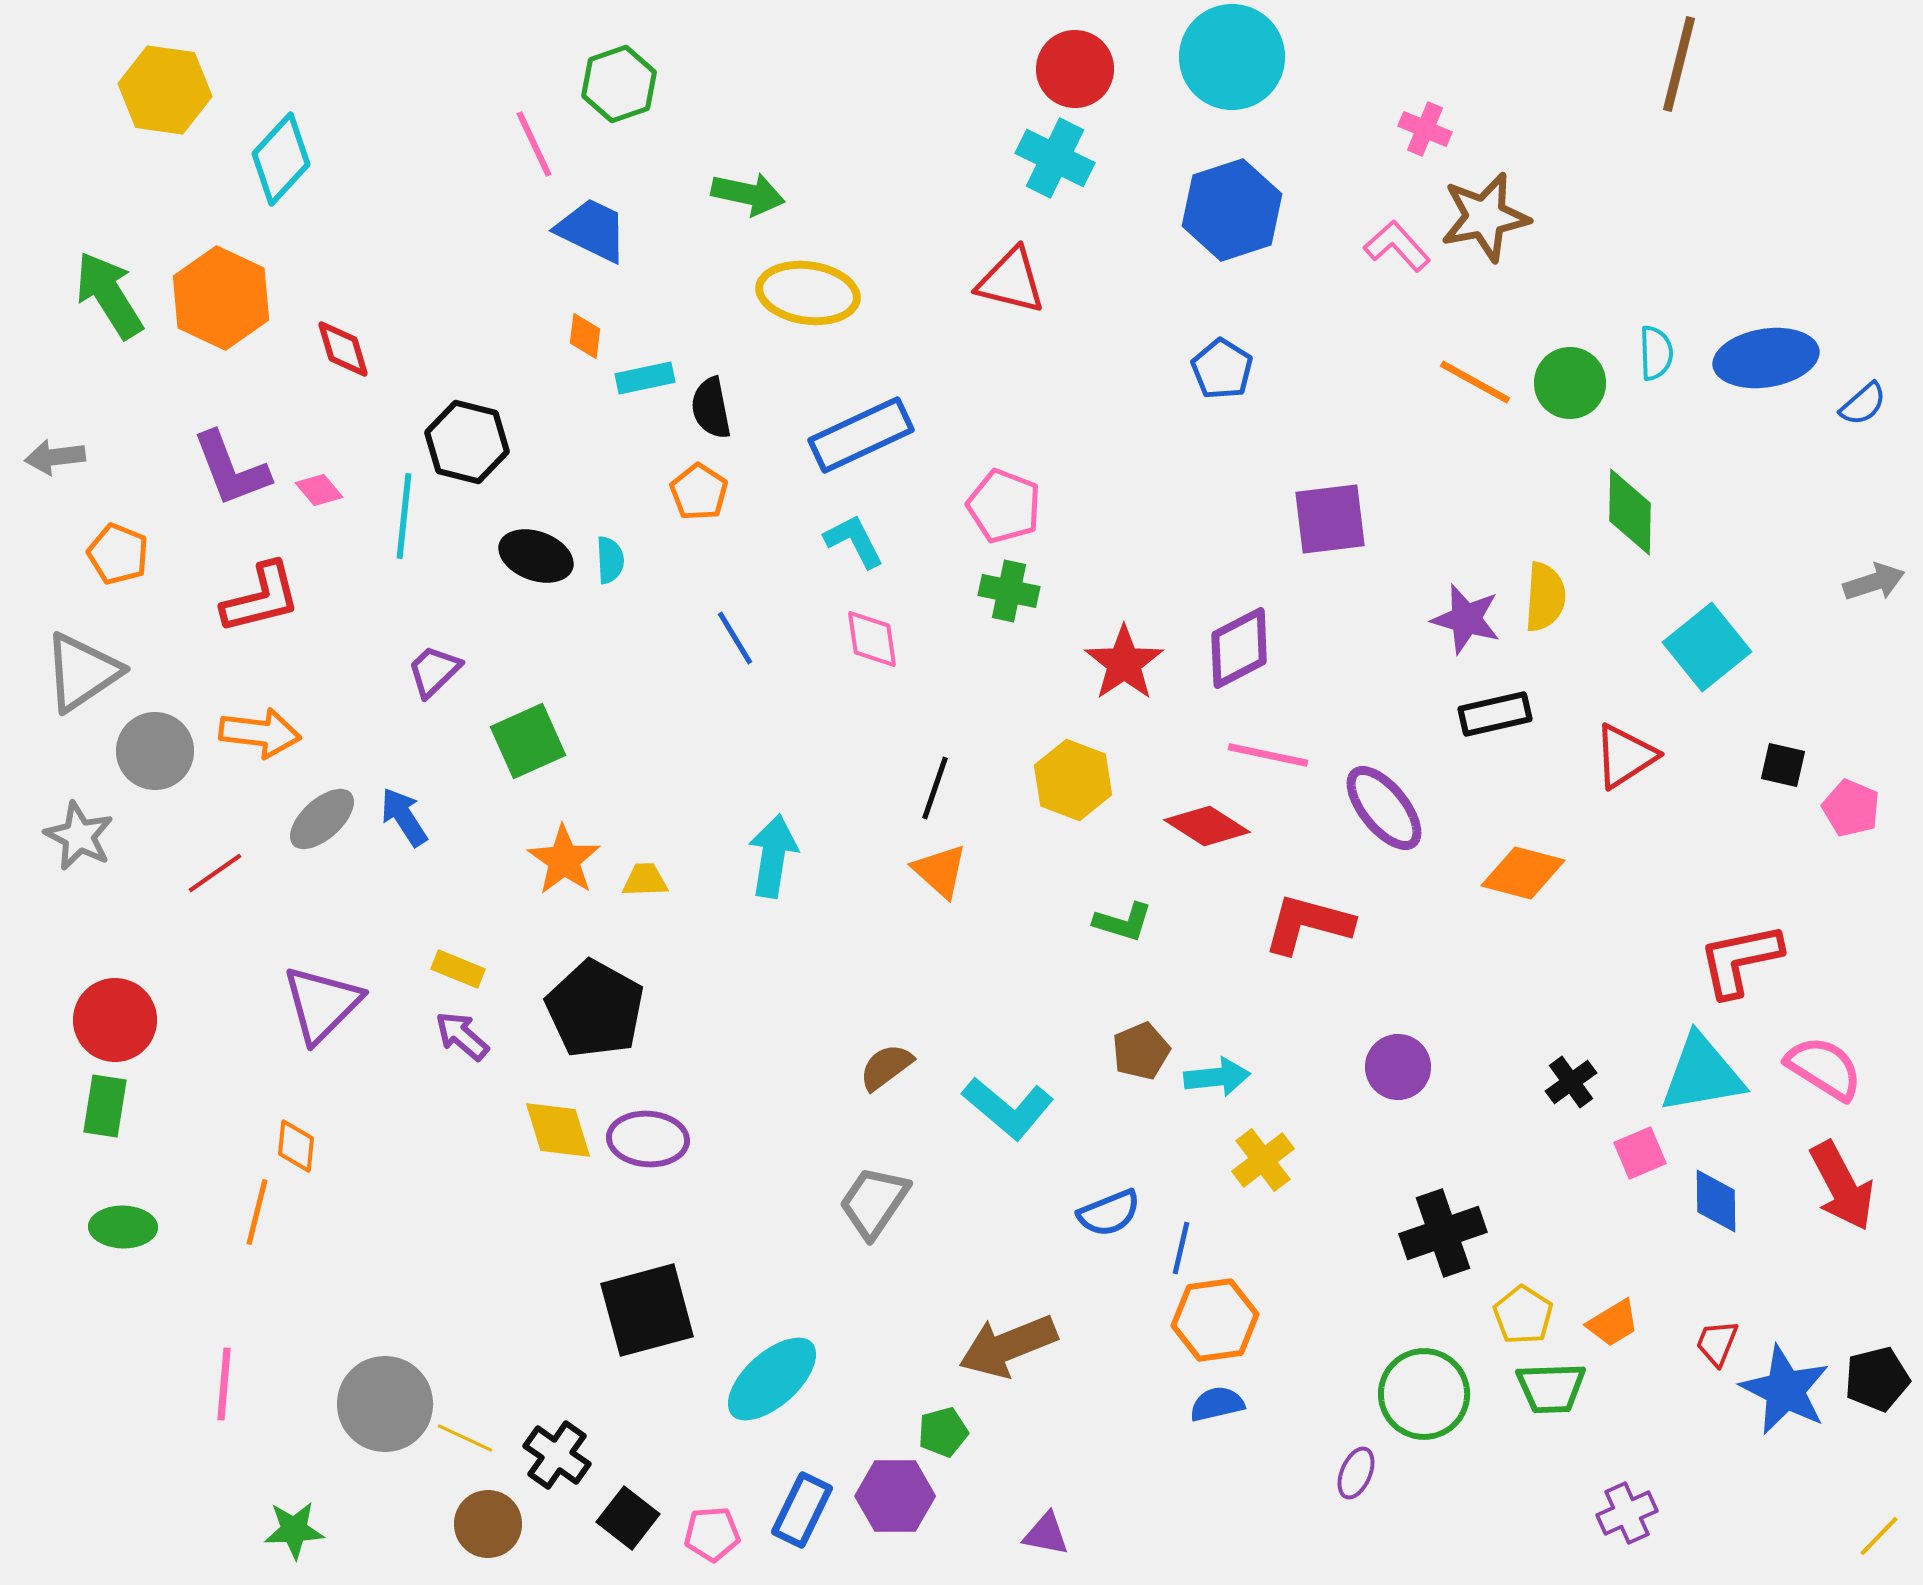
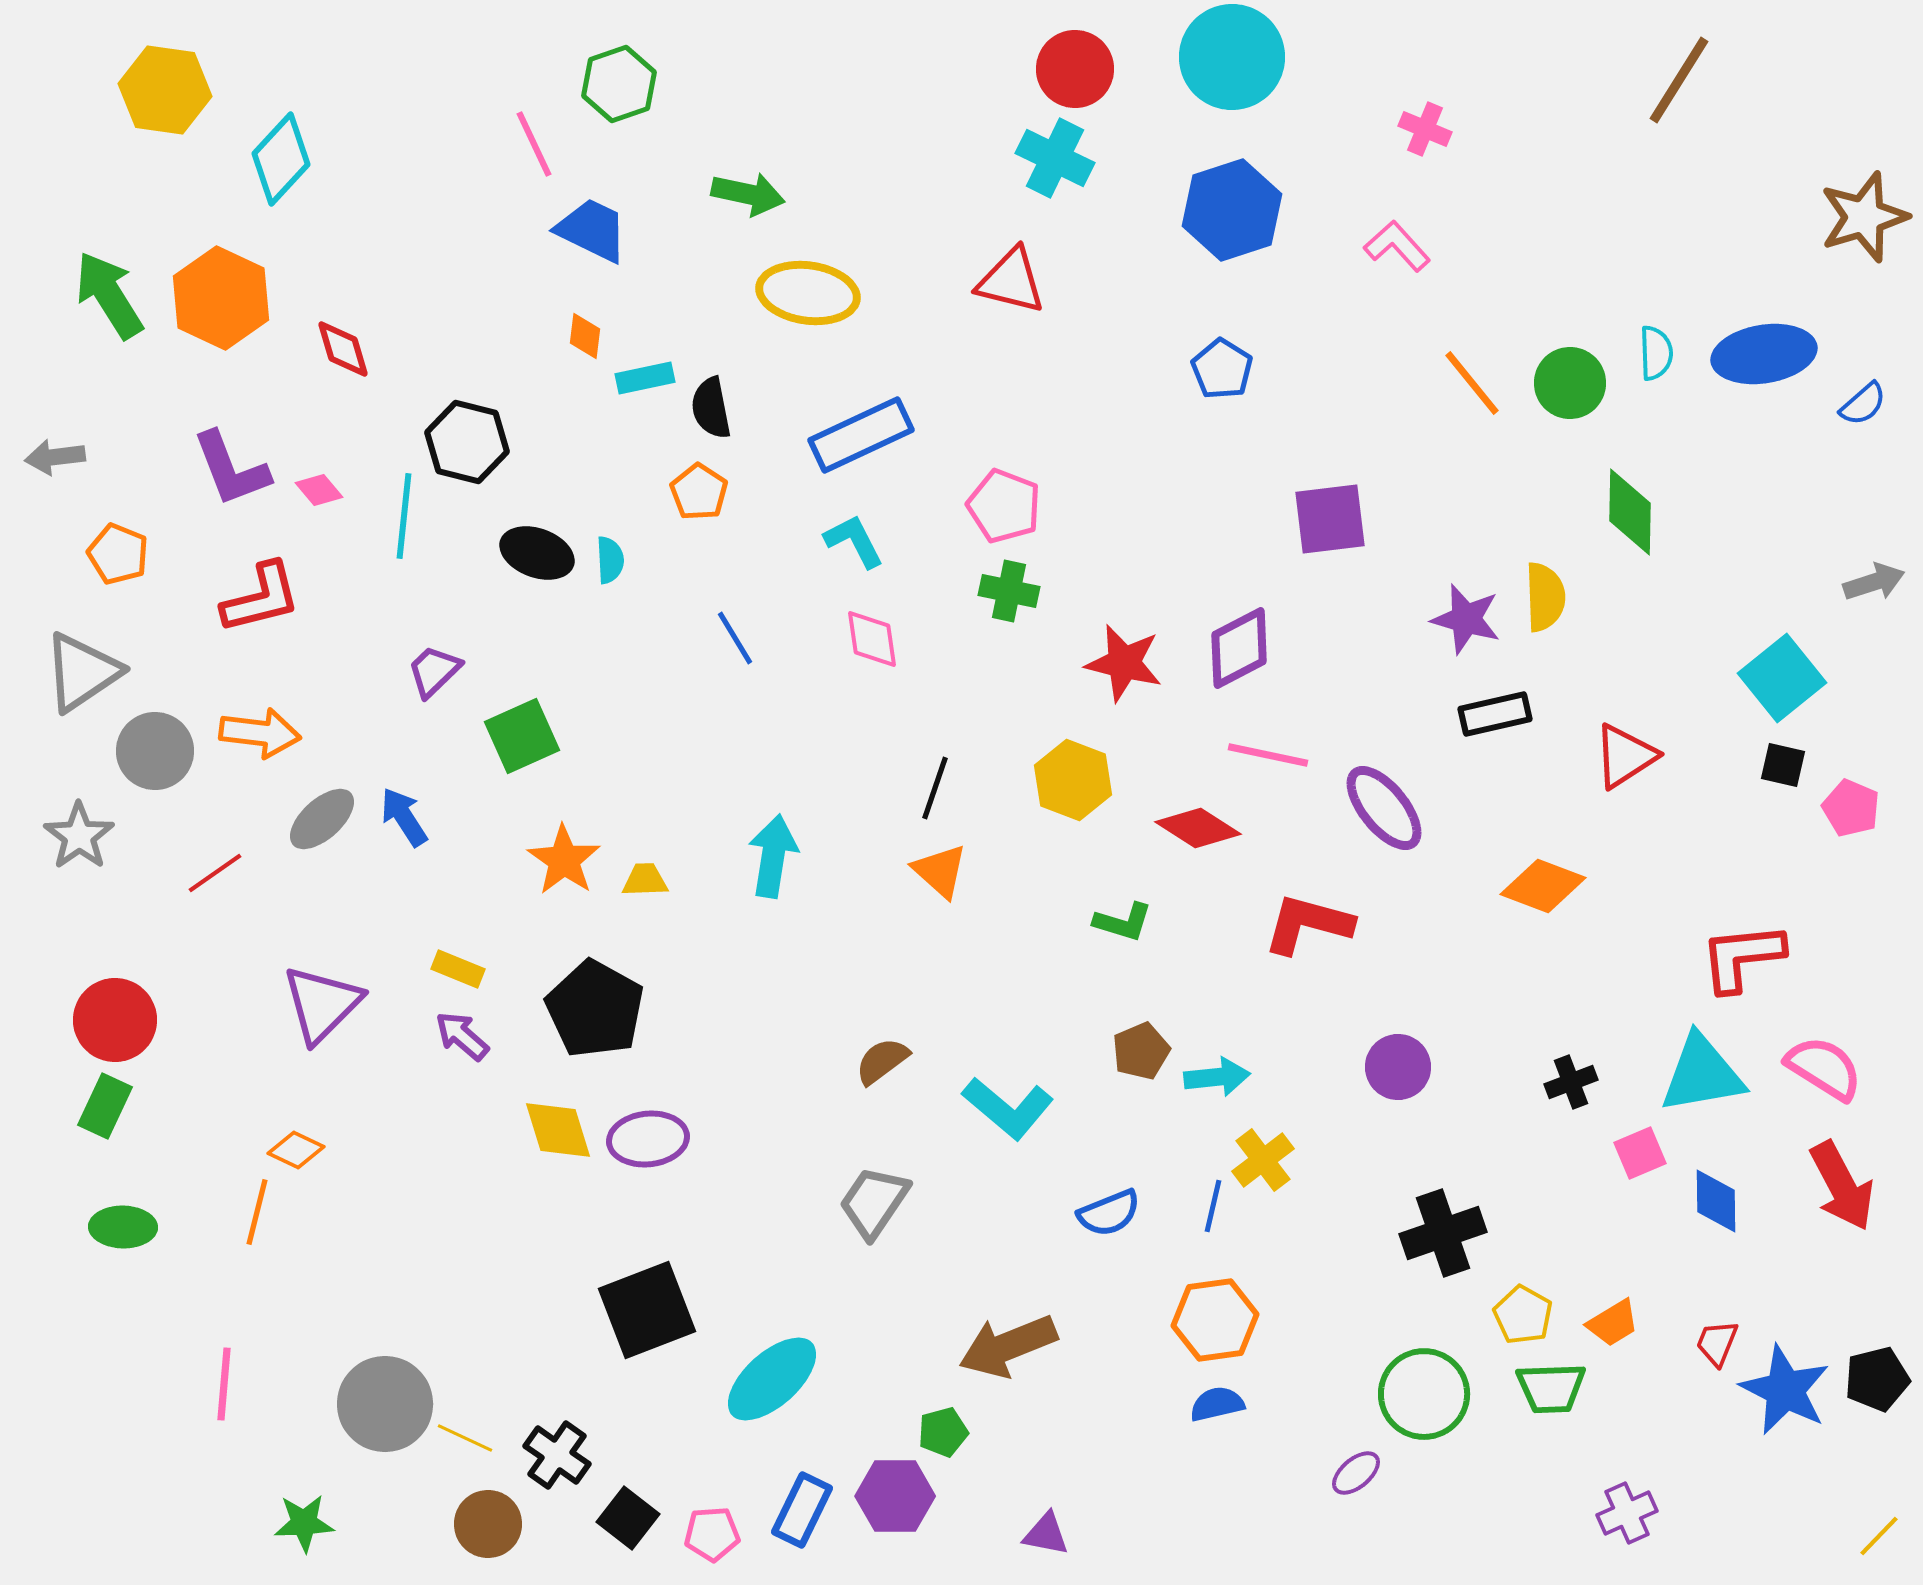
brown line at (1679, 64): moved 16 px down; rotated 18 degrees clockwise
brown star at (1485, 217): moved 379 px right; rotated 6 degrees counterclockwise
blue ellipse at (1766, 358): moved 2 px left, 4 px up
orange line at (1475, 382): moved 3 px left, 1 px down; rotated 22 degrees clockwise
black ellipse at (536, 556): moved 1 px right, 3 px up
yellow semicircle at (1545, 597): rotated 6 degrees counterclockwise
cyan square at (1707, 647): moved 75 px right, 31 px down
red star at (1124, 663): rotated 24 degrees counterclockwise
green square at (528, 741): moved 6 px left, 5 px up
red diamond at (1207, 826): moved 9 px left, 2 px down
gray star at (79, 836): rotated 10 degrees clockwise
orange diamond at (1523, 873): moved 20 px right, 13 px down; rotated 6 degrees clockwise
red L-shape at (1740, 960): moved 2 px right, 3 px up; rotated 6 degrees clockwise
brown semicircle at (886, 1067): moved 4 px left, 6 px up
black cross at (1571, 1082): rotated 15 degrees clockwise
green rectangle at (105, 1106): rotated 16 degrees clockwise
purple ellipse at (648, 1139): rotated 10 degrees counterclockwise
orange diamond at (296, 1146): moved 4 px down; rotated 70 degrees counterclockwise
blue line at (1181, 1248): moved 32 px right, 42 px up
black square at (647, 1310): rotated 6 degrees counterclockwise
yellow pentagon at (1523, 1315): rotated 4 degrees counterclockwise
purple ellipse at (1356, 1473): rotated 27 degrees clockwise
green star at (294, 1530): moved 10 px right, 7 px up
